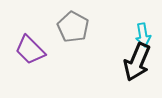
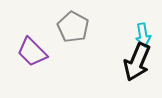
purple trapezoid: moved 2 px right, 2 px down
